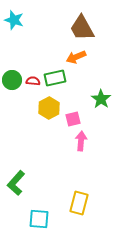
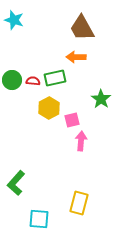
orange arrow: rotated 24 degrees clockwise
pink square: moved 1 px left, 1 px down
